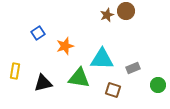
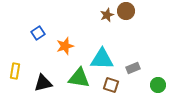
brown square: moved 2 px left, 5 px up
